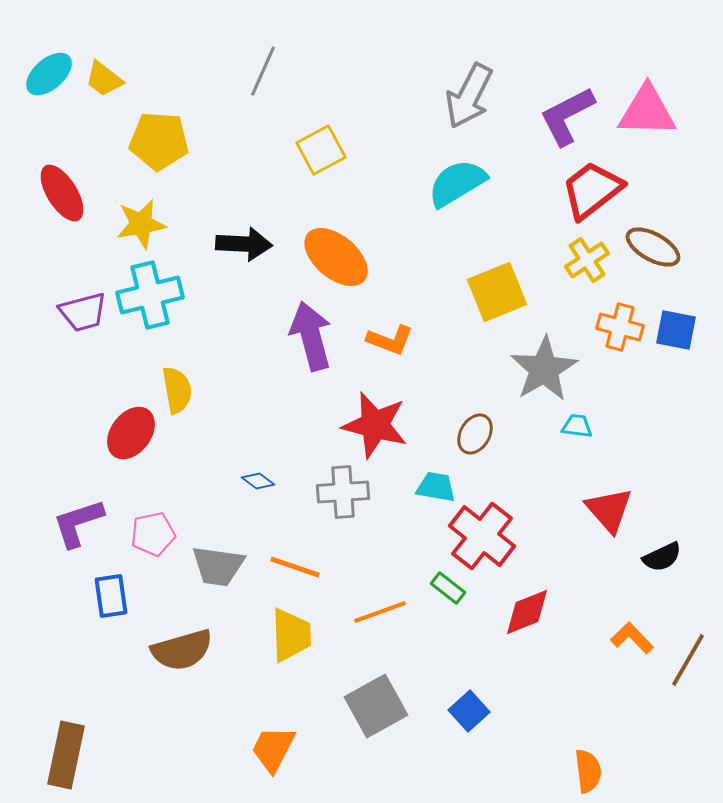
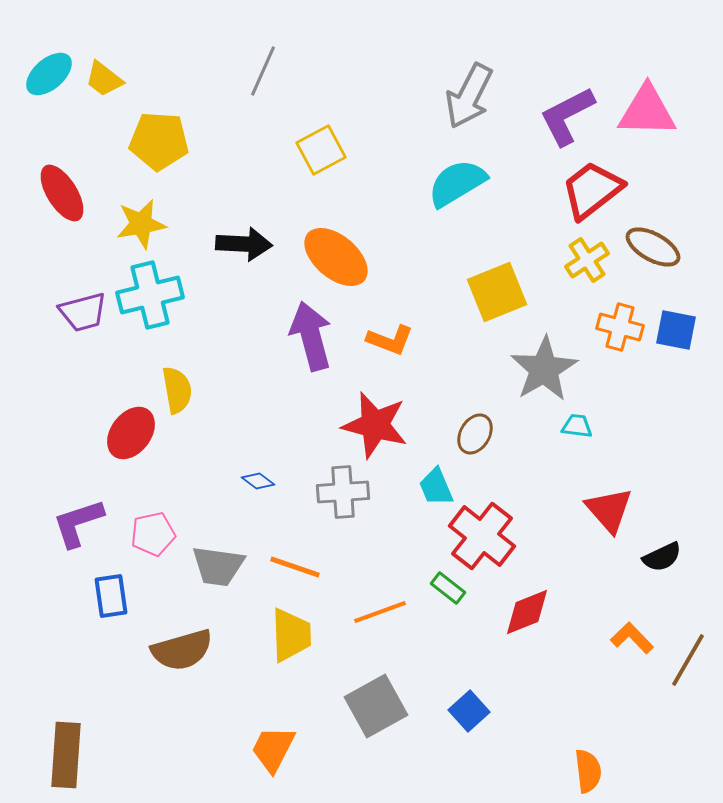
cyan trapezoid at (436, 487): rotated 123 degrees counterclockwise
brown rectangle at (66, 755): rotated 8 degrees counterclockwise
